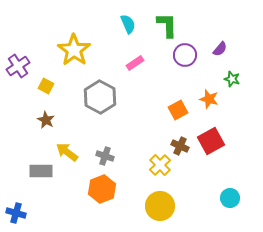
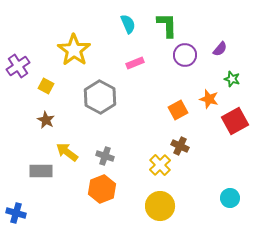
pink rectangle: rotated 12 degrees clockwise
red square: moved 24 px right, 20 px up
